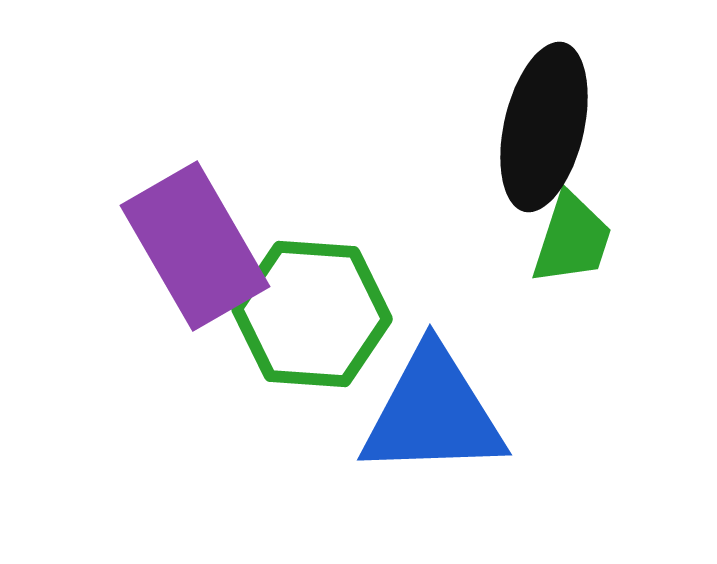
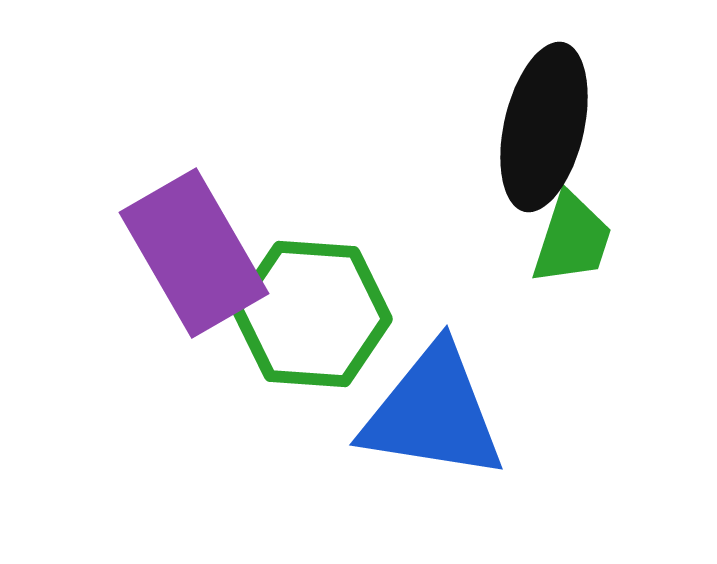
purple rectangle: moved 1 px left, 7 px down
blue triangle: rotated 11 degrees clockwise
